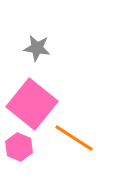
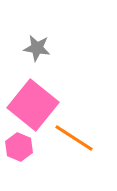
pink square: moved 1 px right, 1 px down
